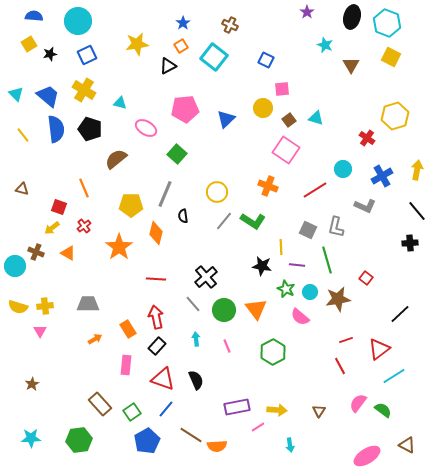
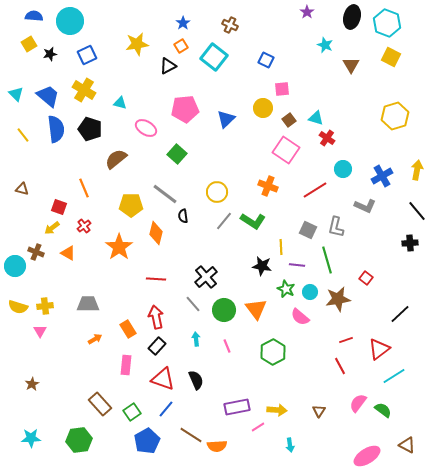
cyan circle at (78, 21): moved 8 px left
red cross at (367, 138): moved 40 px left
gray line at (165, 194): rotated 76 degrees counterclockwise
